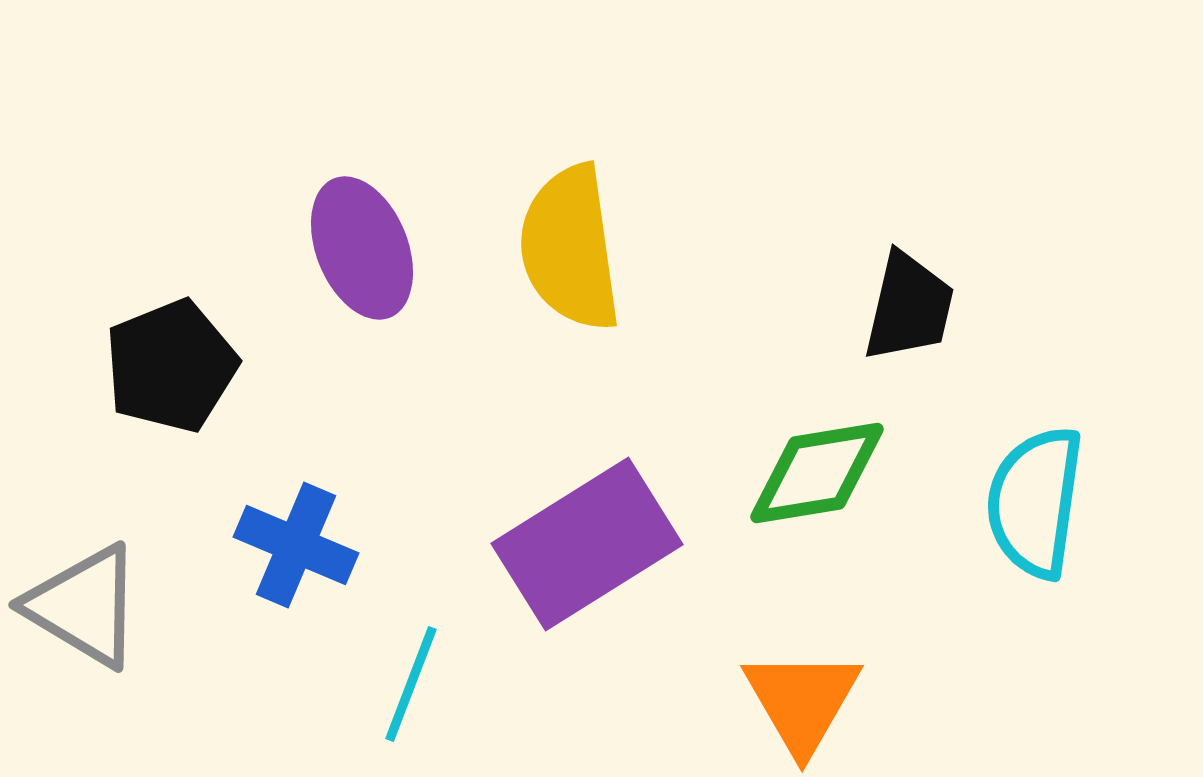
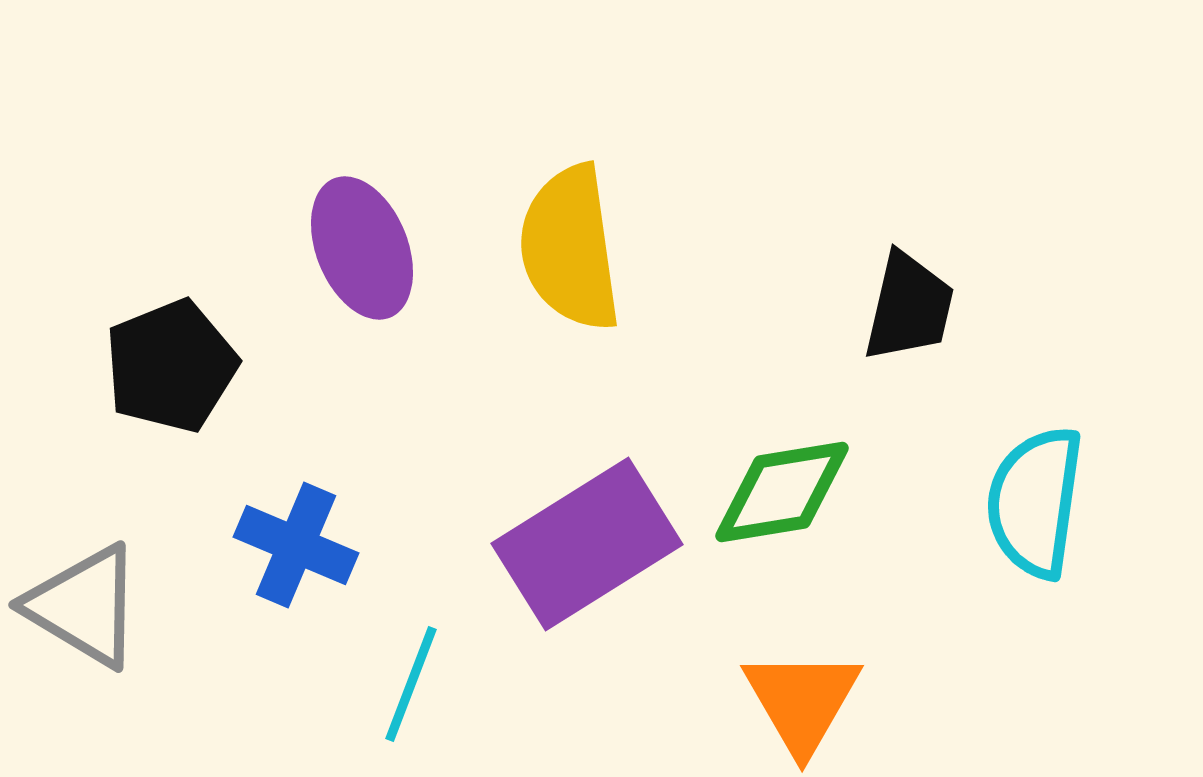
green diamond: moved 35 px left, 19 px down
